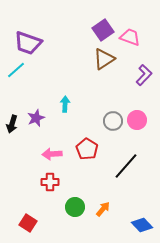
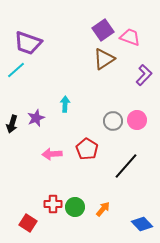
red cross: moved 3 px right, 22 px down
blue diamond: moved 1 px up
